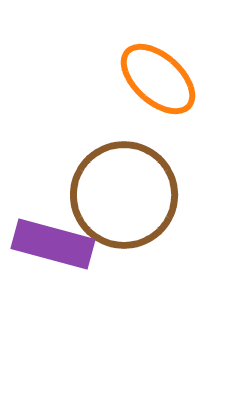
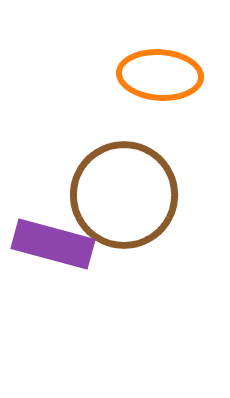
orange ellipse: moved 2 px right, 4 px up; rotated 38 degrees counterclockwise
